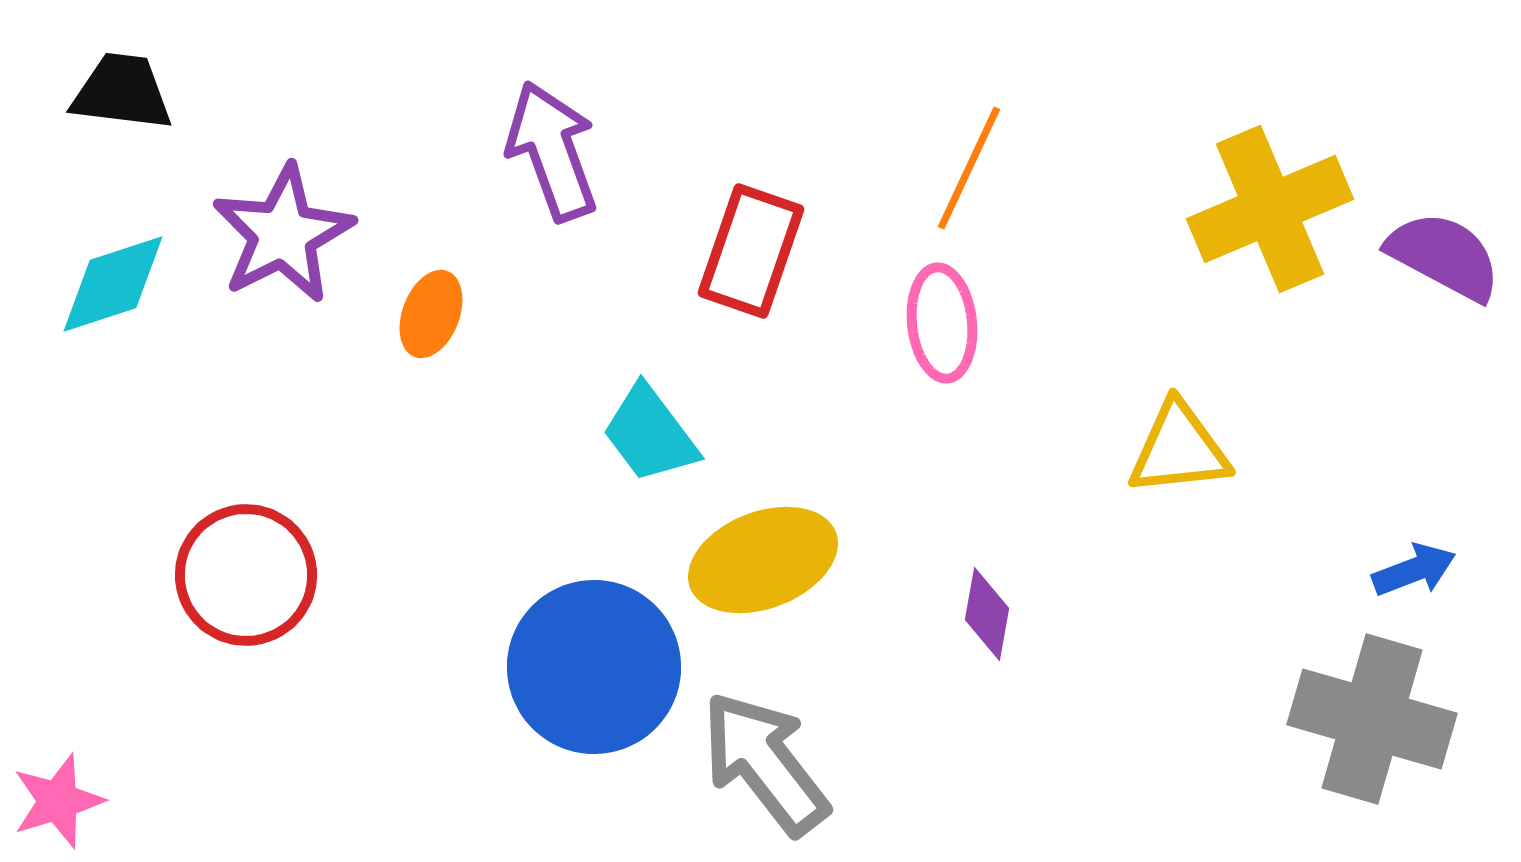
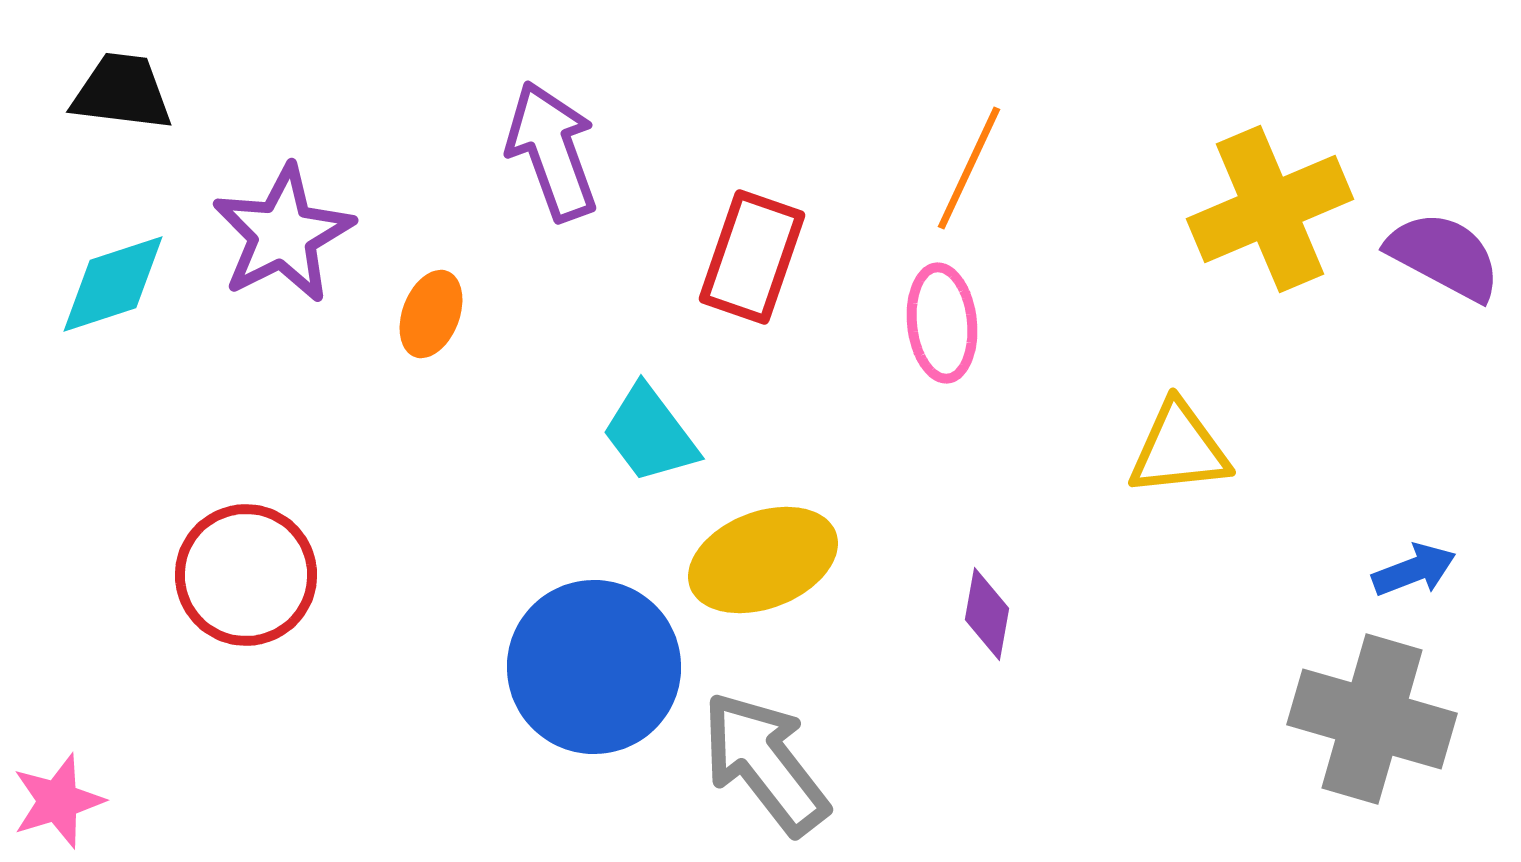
red rectangle: moved 1 px right, 6 px down
